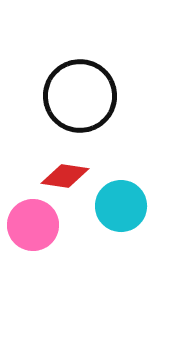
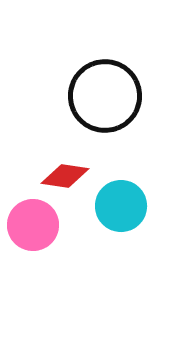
black circle: moved 25 px right
